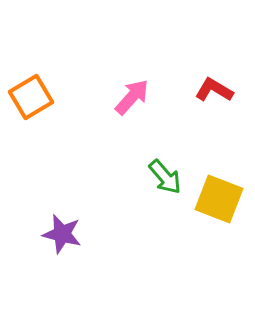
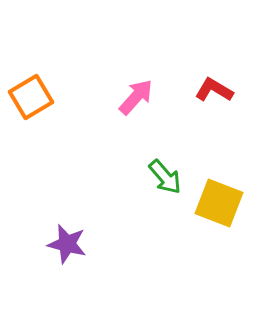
pink arrow: moved 4 px right
yellow square: moved 4 px down
purple star: moved 5 px right, 10 px down
